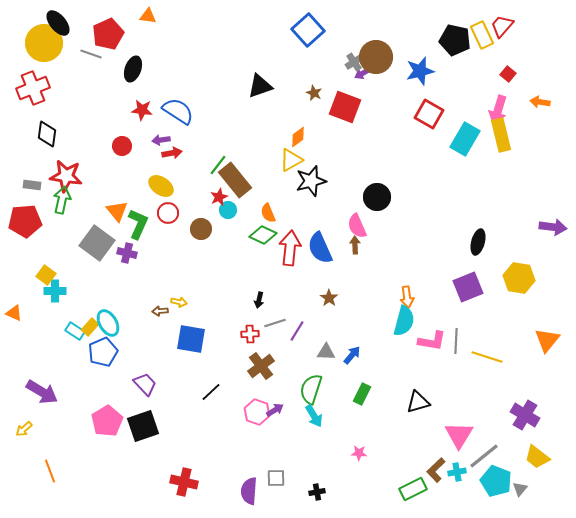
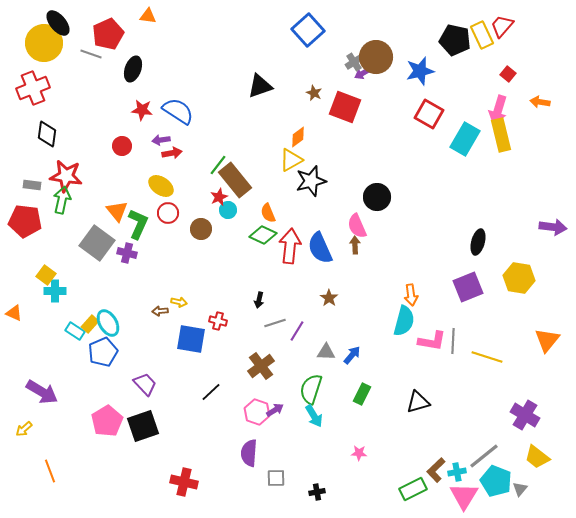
red pentagon at (25, 221): rotated 12 degrees clockwise
red arrow at (290, 248): moved 2 px up
orange arrow at (407, 297): moved 4 px right, 2 px up
yellow rectangle at (90, 327): moved 3 px up
red cross at (250, 334): moved 32 px left, 13 px up; rotated 18 degrees clockwise
gray line at (456, 341): moved 3 px left
pink triangle at (459, 435): moved 5 px right, 61 px down
purple semicircle at (249, 491): moved 38 px up
